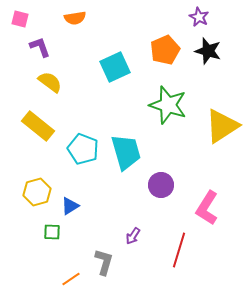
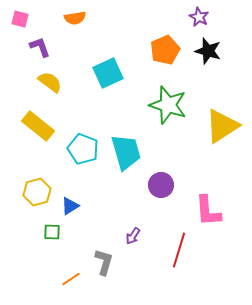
cyan square: moved 7 px left, 6 px down
pink L-shape: moved 1 px right, 3 px down; rotated 36 degrees counterclockwise
